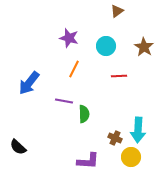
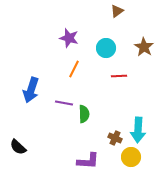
cyan circle: moved 2 px down
blue arrow: moved 2 px right, 7 px down; rotated 20 degrees counterclockwise
purple line: moved 2 px down
